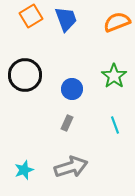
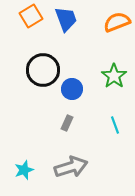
black circle: moved 18 px right, 5 px up
